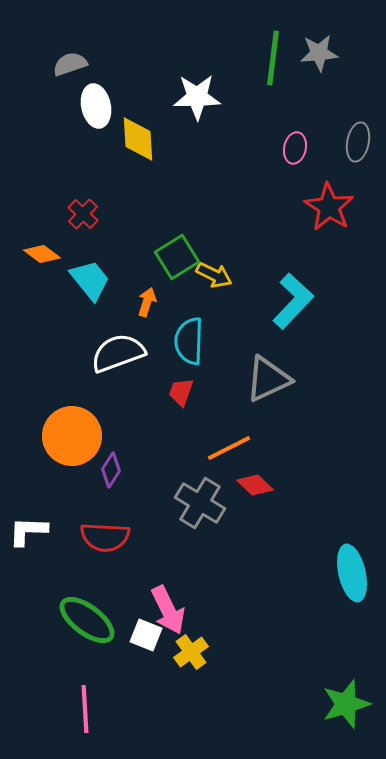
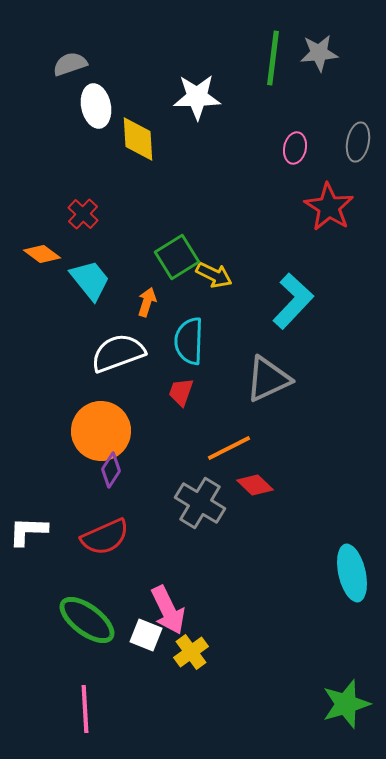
orange circle: moved 29 px right, 5 px up
red semicircle: rotated 27 degrees counterclockwise
